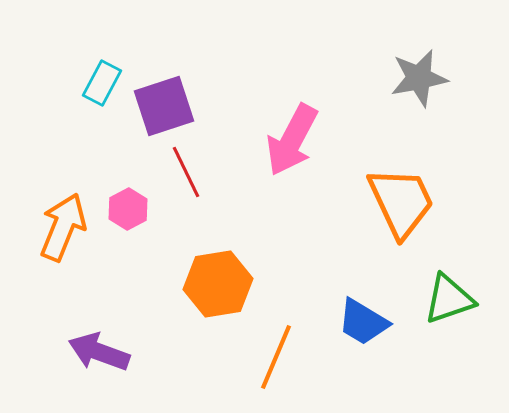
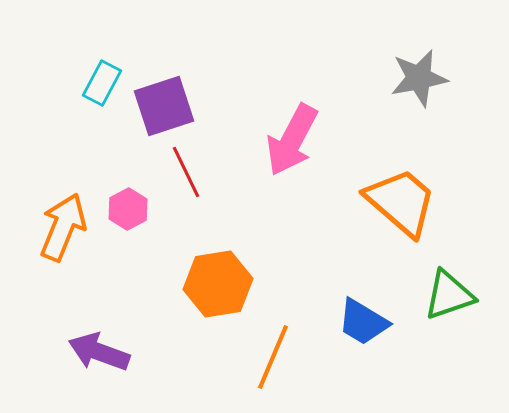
orange trapezoid: rotated 24 degrees counterclockwise
green triangle: moved 4 px up
orange line: moved 3 px left
